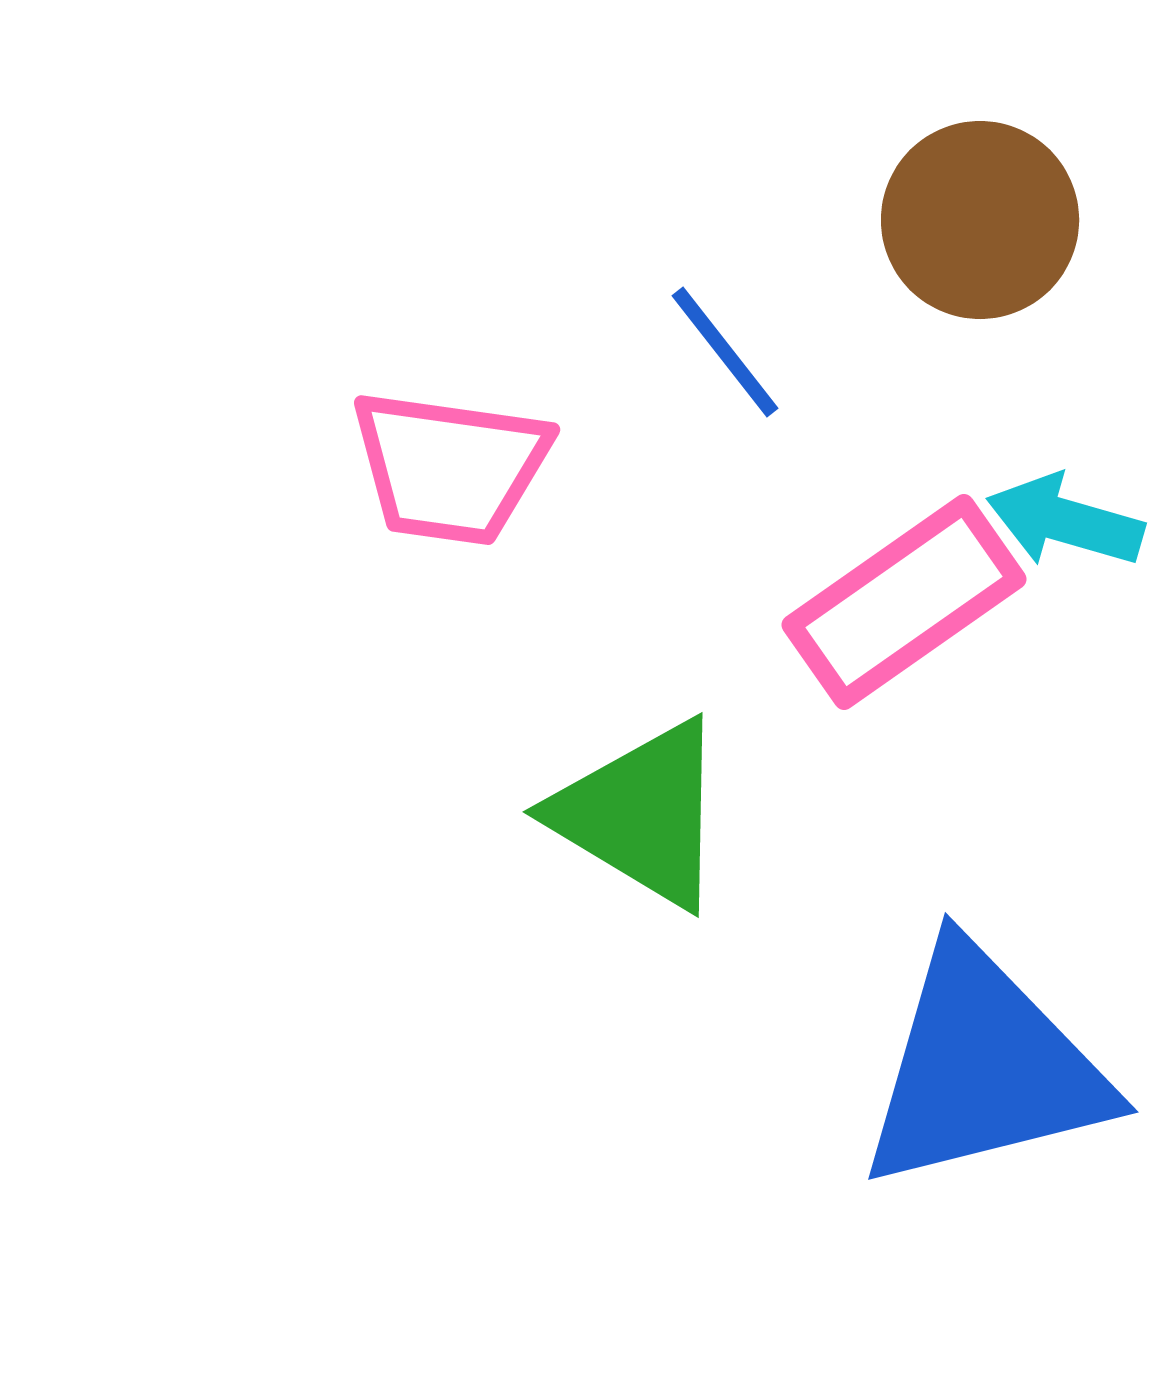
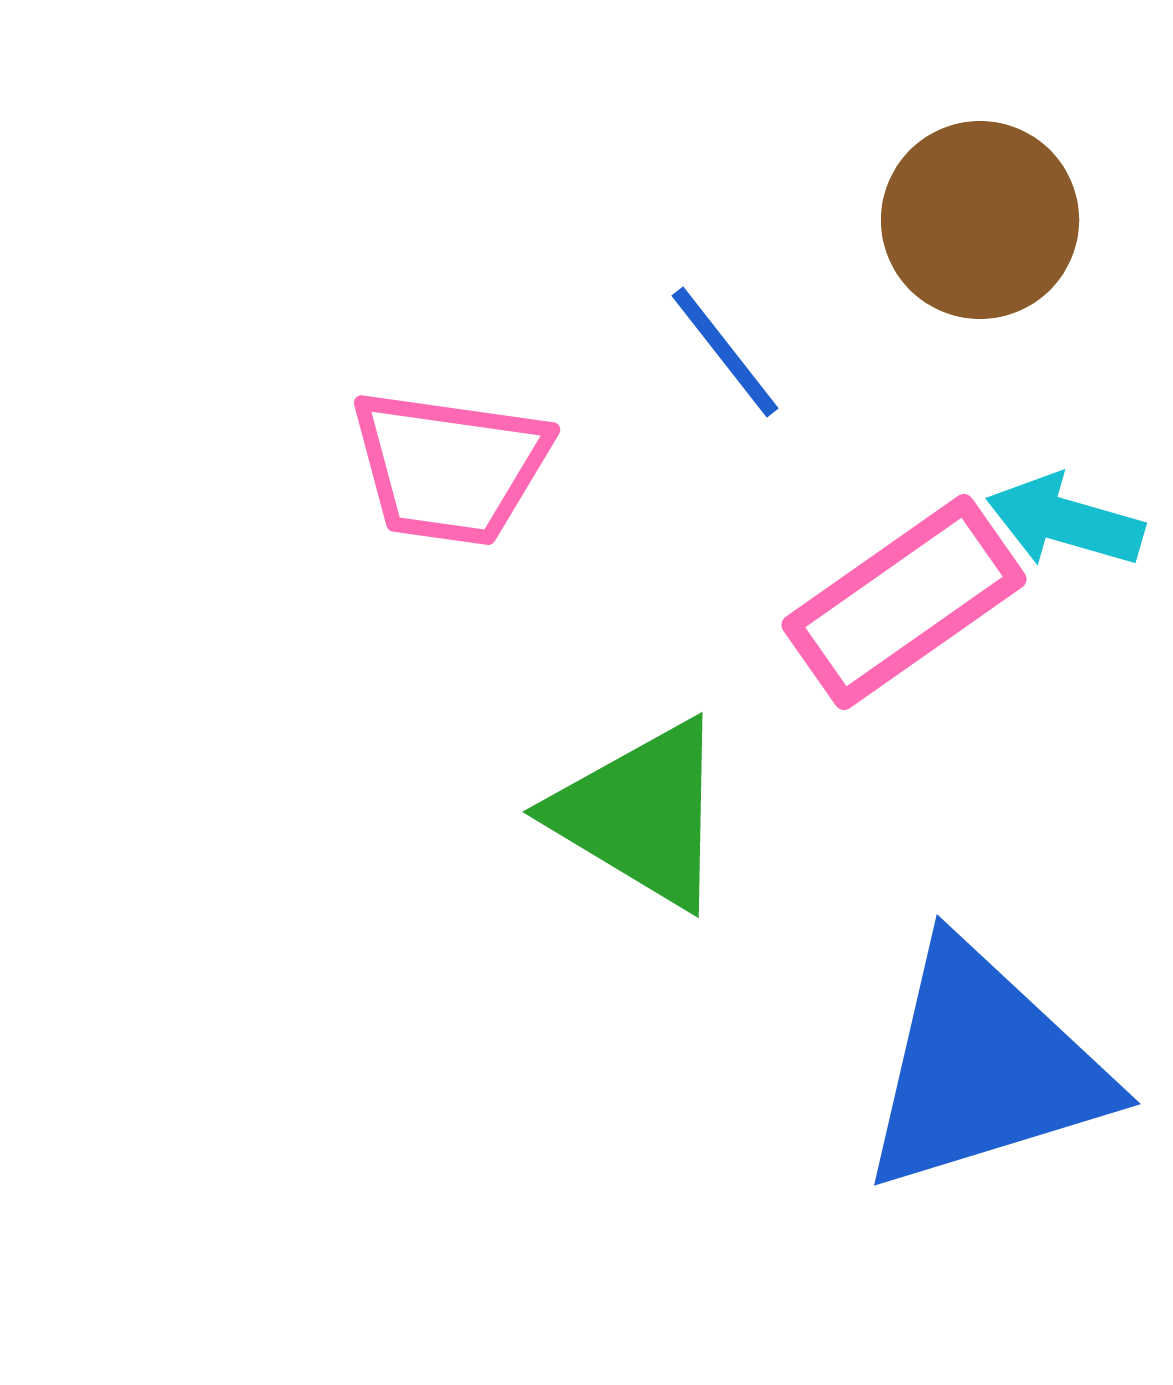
blue triangle: rotated 3 degrees counterclockwise
